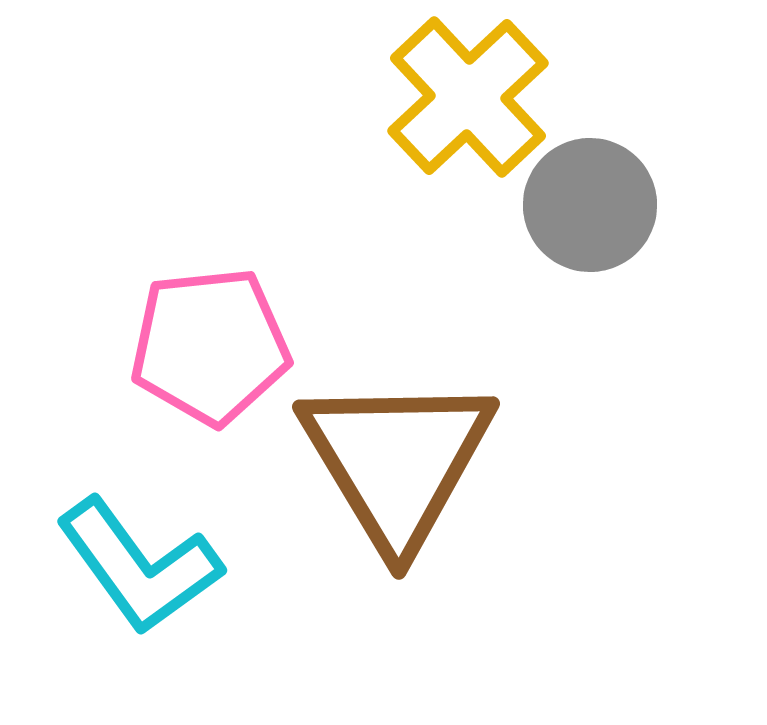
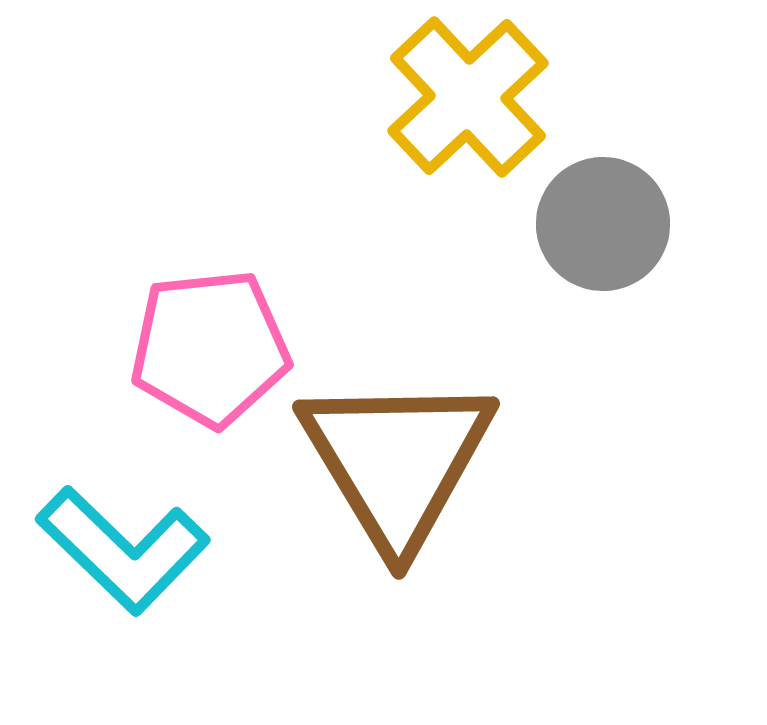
gray circle: moved 13 px right, 19 px down
pink pentagon: moved 2 px down
cyan L-shape: moved 16 px left, 16 px up; rotated 10 degrees counterclockwise
